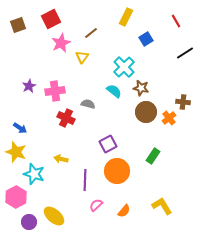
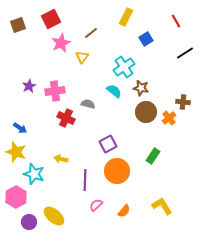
cyan cross: rotated 10 degrees clockwise
